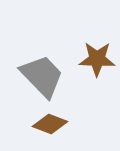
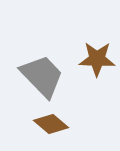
brown diamond: moved 1 px right; rotated 20 degrees clockwise
